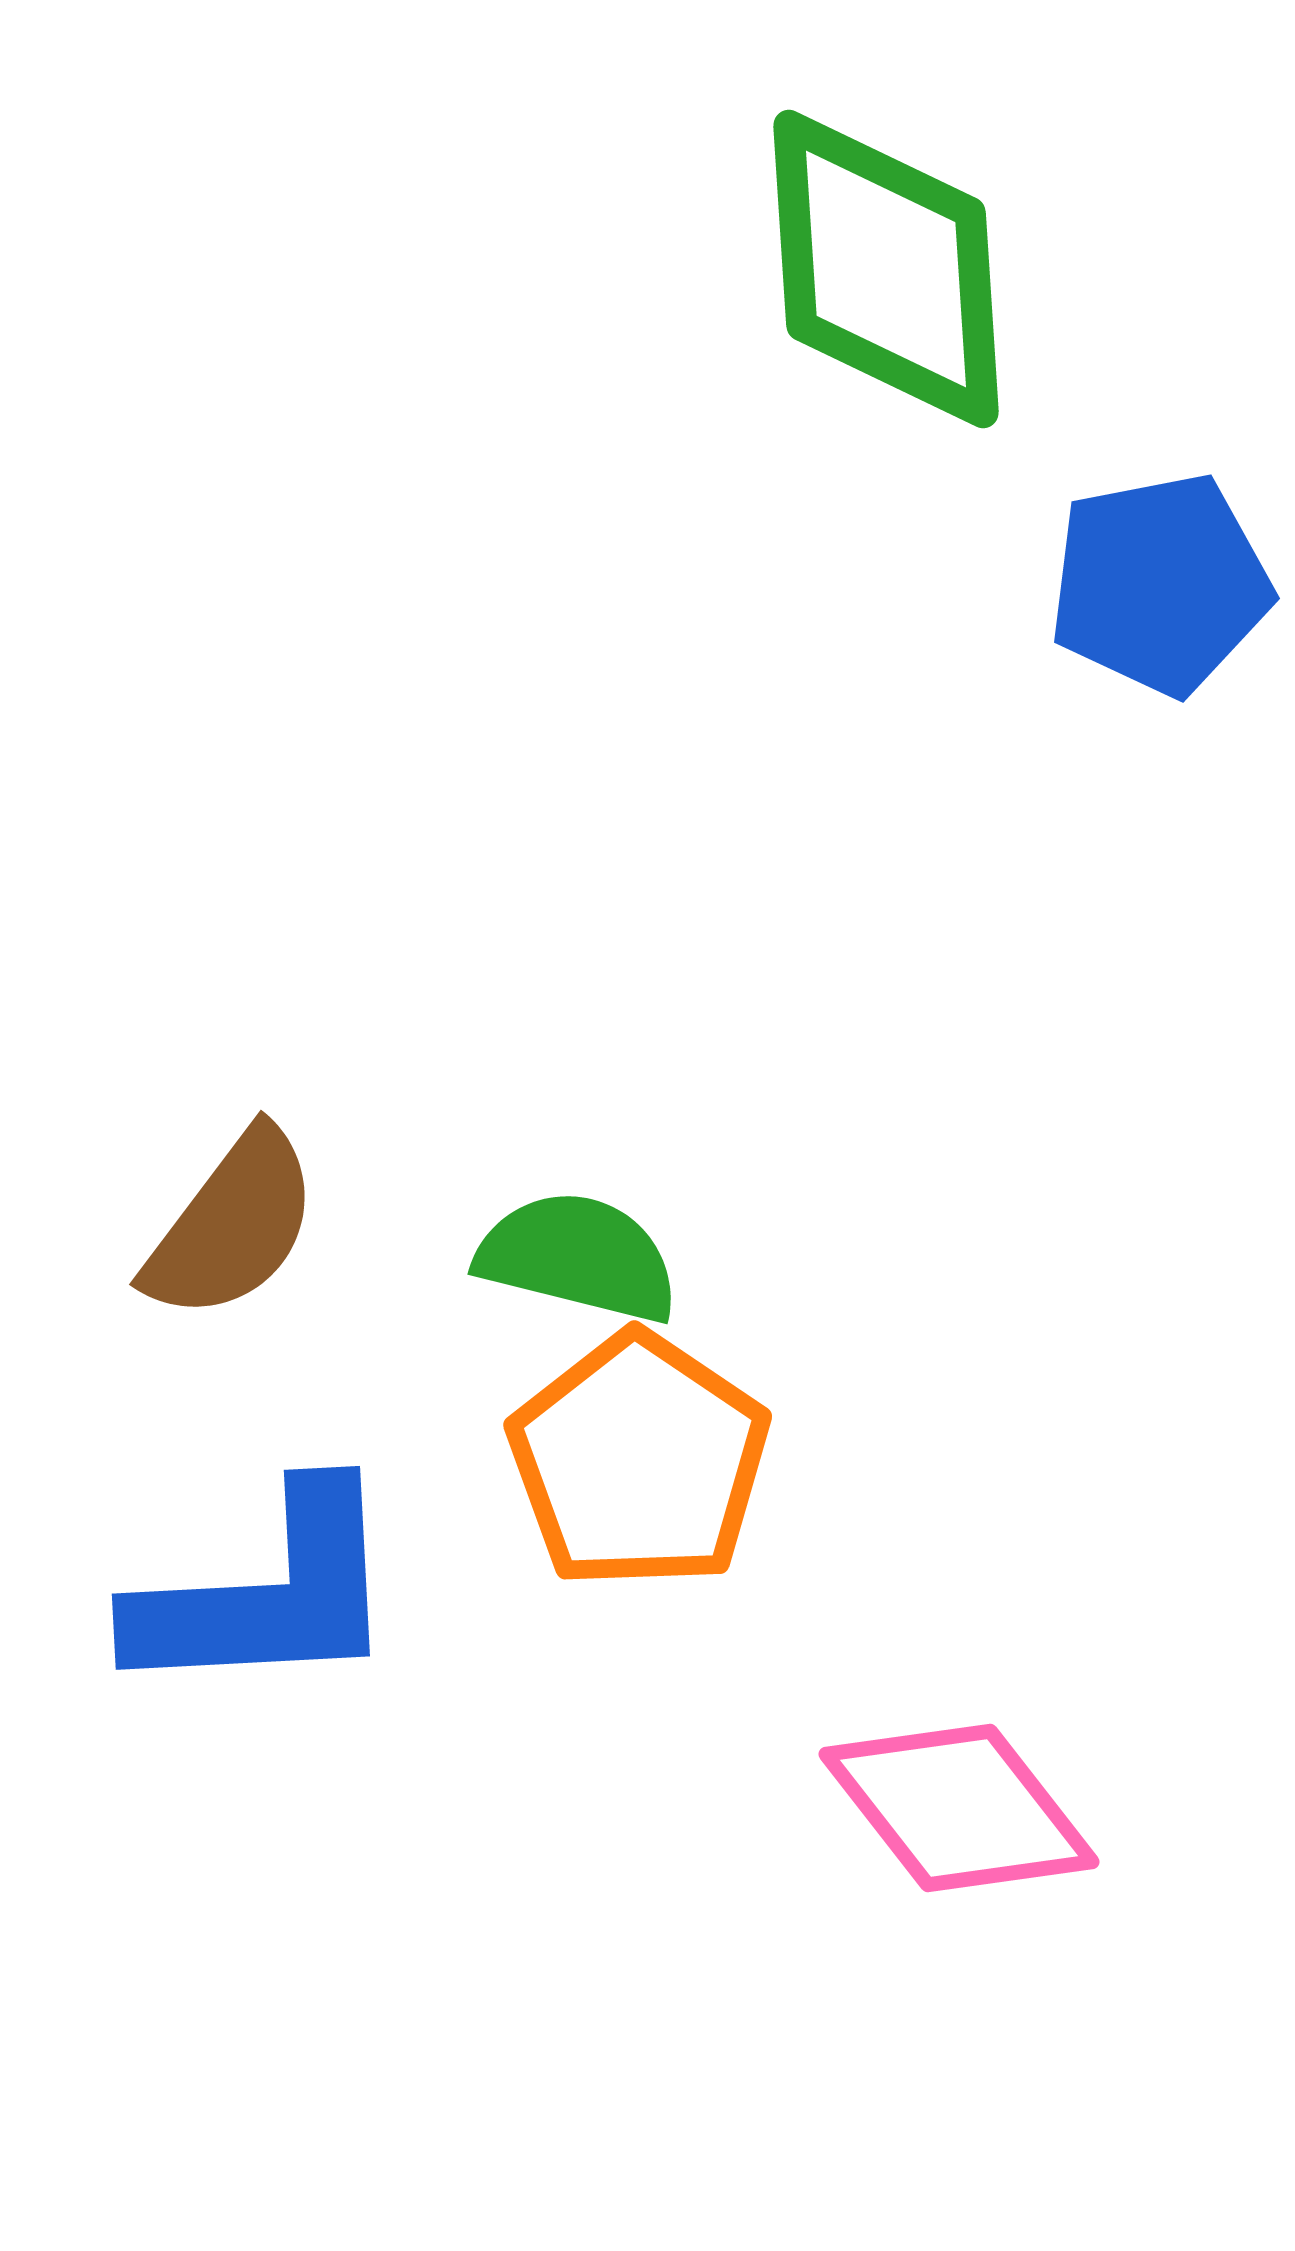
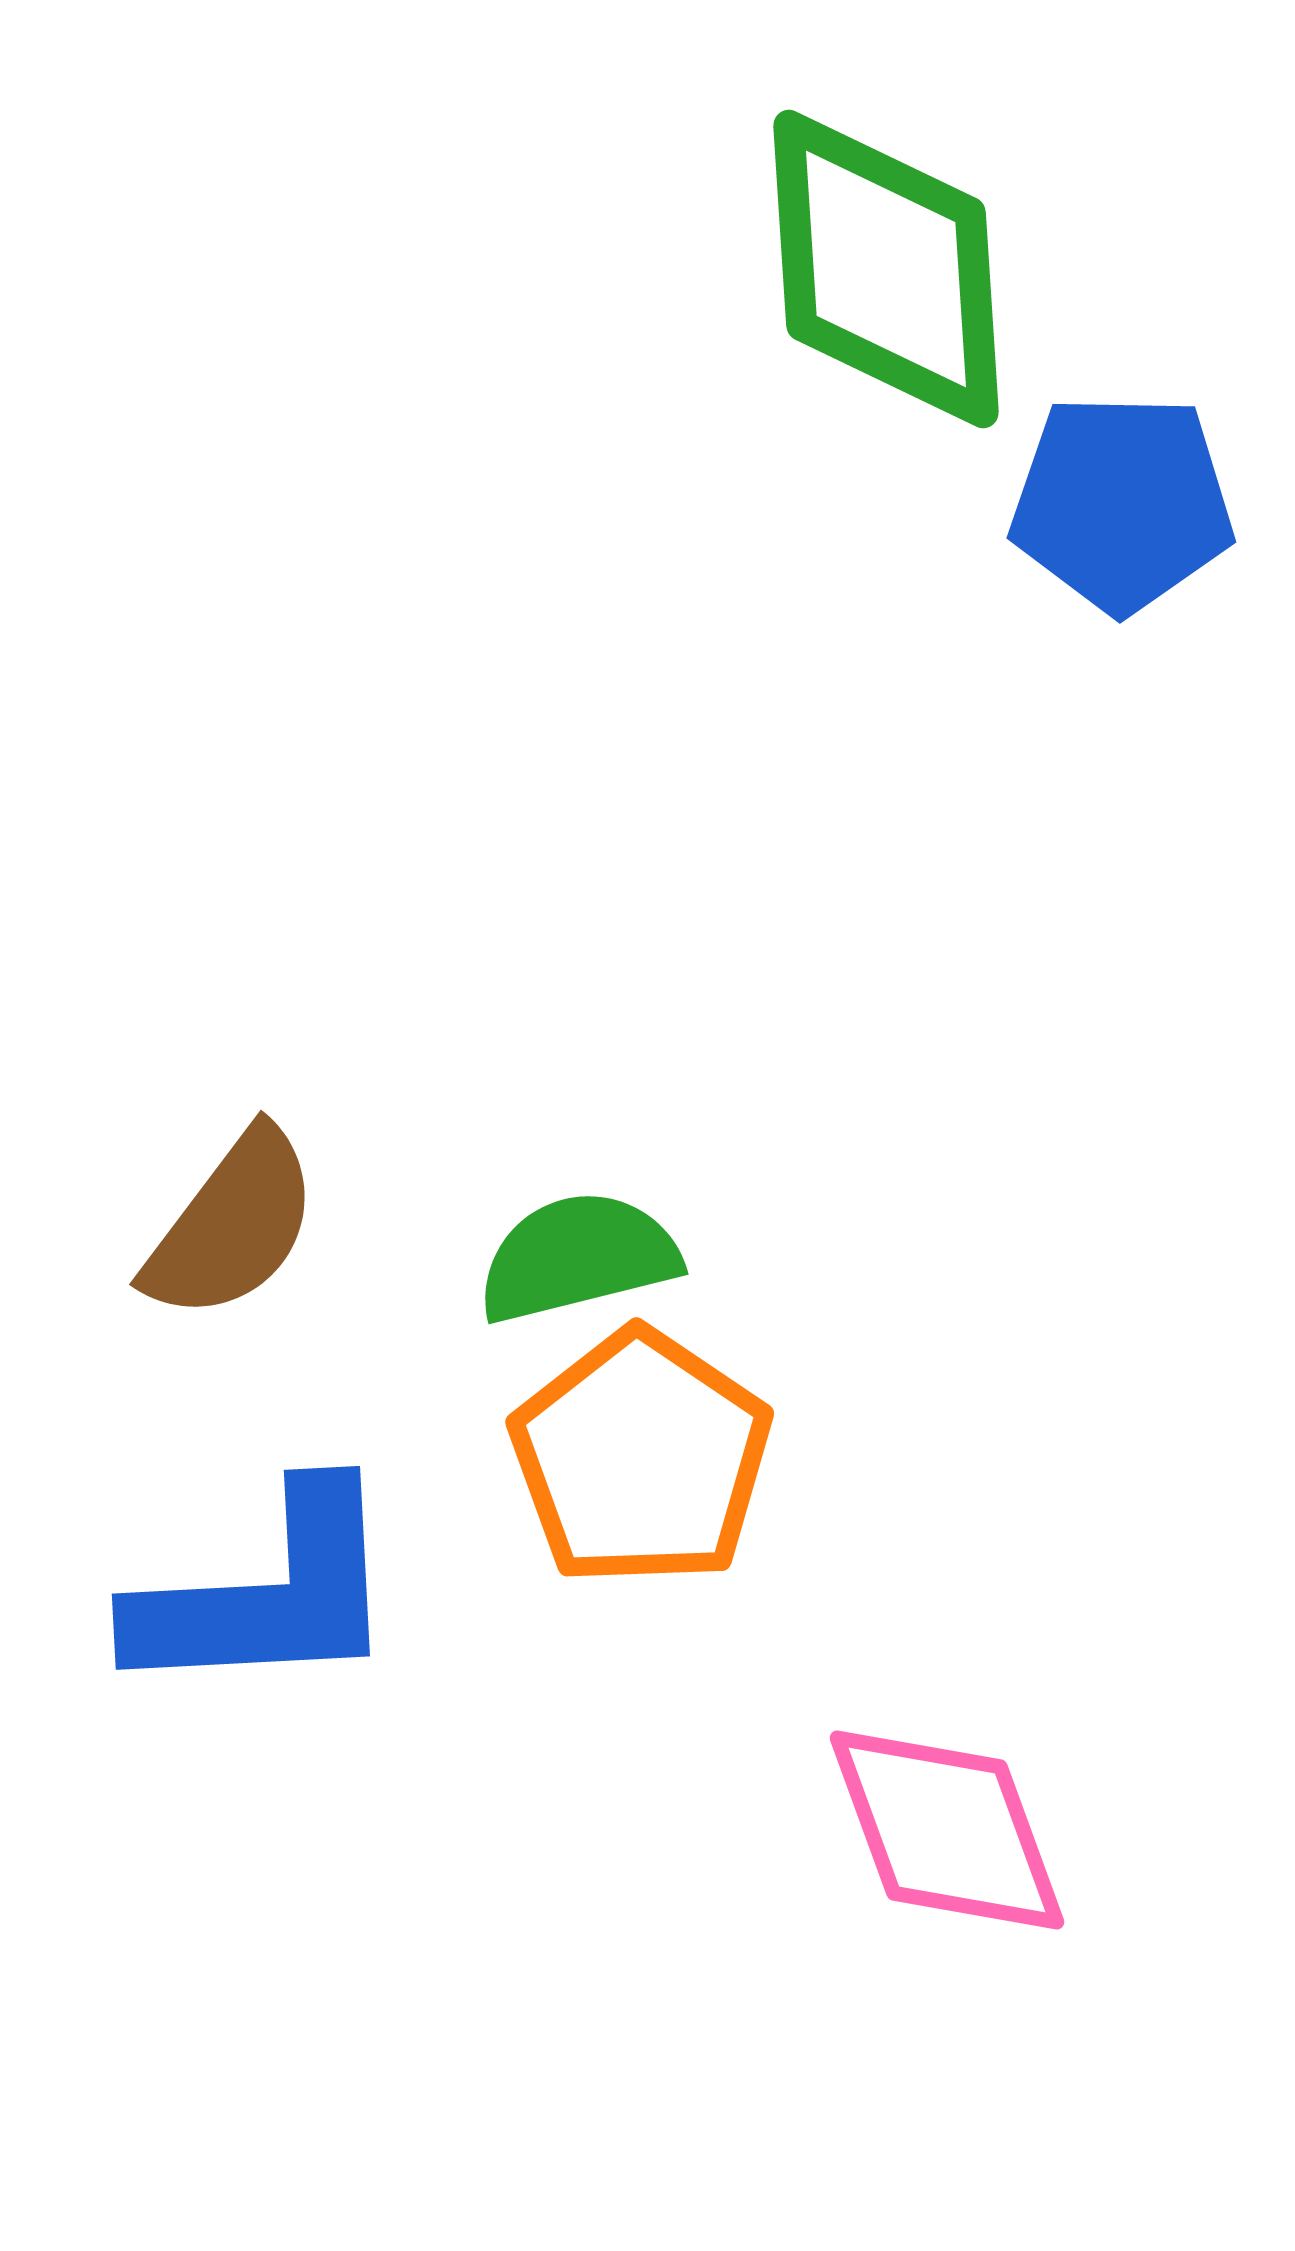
blue pentagon: moved 38 px left, 81 px up; rotated 12 degrees clockwise
green semicircle: rotated 28 degrees counterclockwise
orange pentagon: moved 2 px right, 3 px up
pink diamond: moved 12 px left, 22 px down; rotated 18 degrees clockwise
